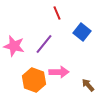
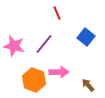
blue square: moved 4 px right, 5 px down
